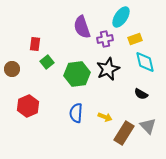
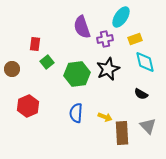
brown rectangle: moved 2 px left; rotated 35 degrees counterclockwise
